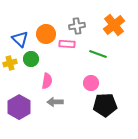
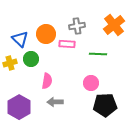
green line: rotated 18 degrees counterclockwise
